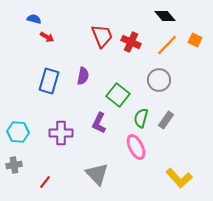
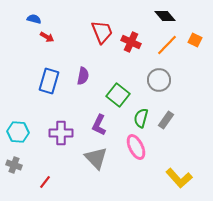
red trapezoid: moved 4 px up
purple L-shape: moved 2 px down
gray cross: rotated 28 degrees clockwise
gray triangle: moved 1 px left, 16 px up
